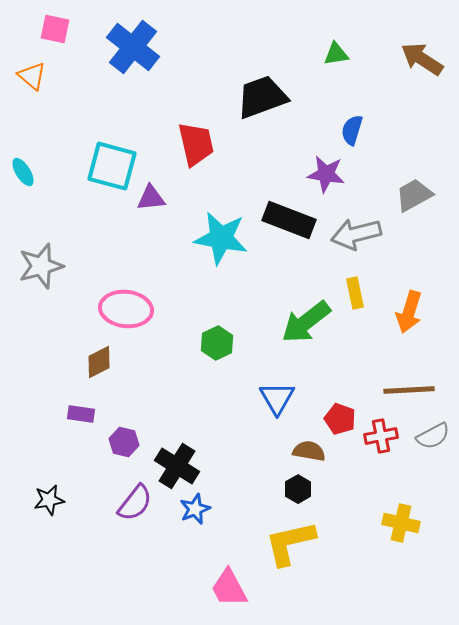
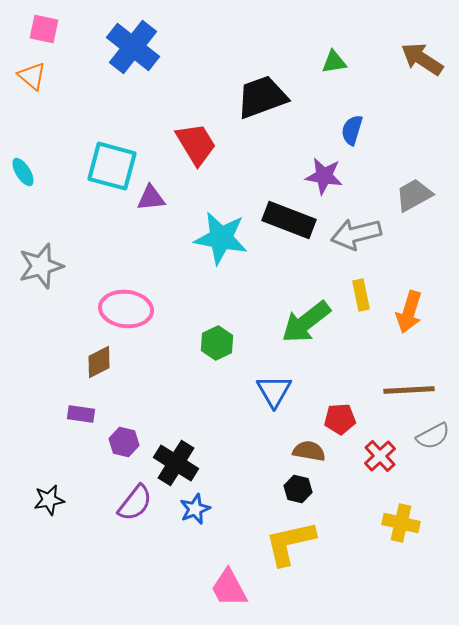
pink square: moved 11 px left
green triangle: moved 2 px left, 8 px down
red trapezoid: rotated 18 degrees counterclockwise
purple star: moved 2 px left, 2 px down
yellow rectangle: moved 6 px right, 2 px down
blue triangle: moved 3 px left, 7 px up
red pentagon: rotated 24 degrees counterclockwise
red cross: moved 1 px left, 20 px down; rotated 32 degrees counterclockwise
black cross: moved 1 px left, 3 px up
black hexagon: rotated 16 degrees counterclockwise
